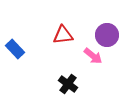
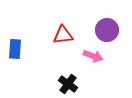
purple circle: moved 5 px up
blue rectangle: rotated 48 degrees clockwise
pink arrow: rotated 18 degrees counterclockwise
